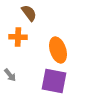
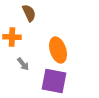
brown semicircle: rotated 12 degrees clockwise
orange cross: moved 6 px left
gray arrow: moved 13 px right, 11 px up
